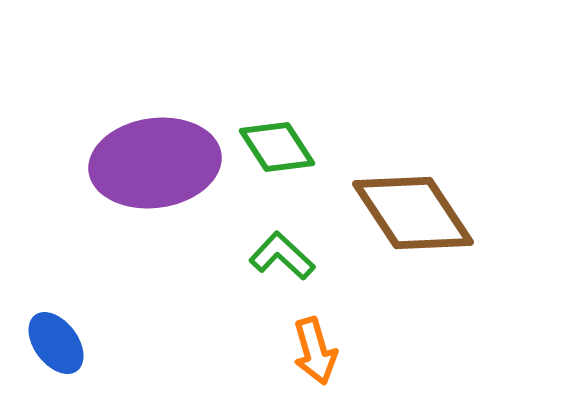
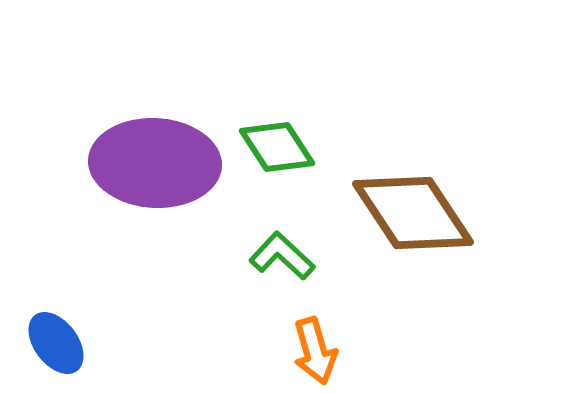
purple ellipse: rotated 11 degrees clockwise
